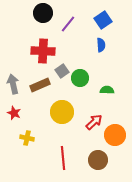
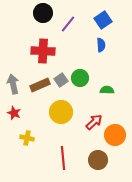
gray square: moved 1 px left, 9 px down
yellow circle: moved 1 px left
